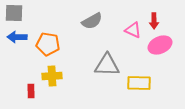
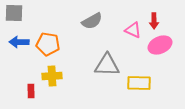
blue arrow: moved 2 px right, 5 px down
